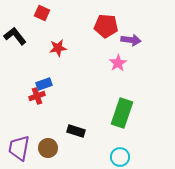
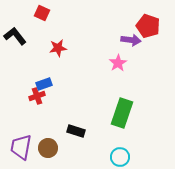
red pentagon: moved 42 px right; rotated 15 degrees clockwise
purple trapezoid: moved 2 px right, 1 px up
